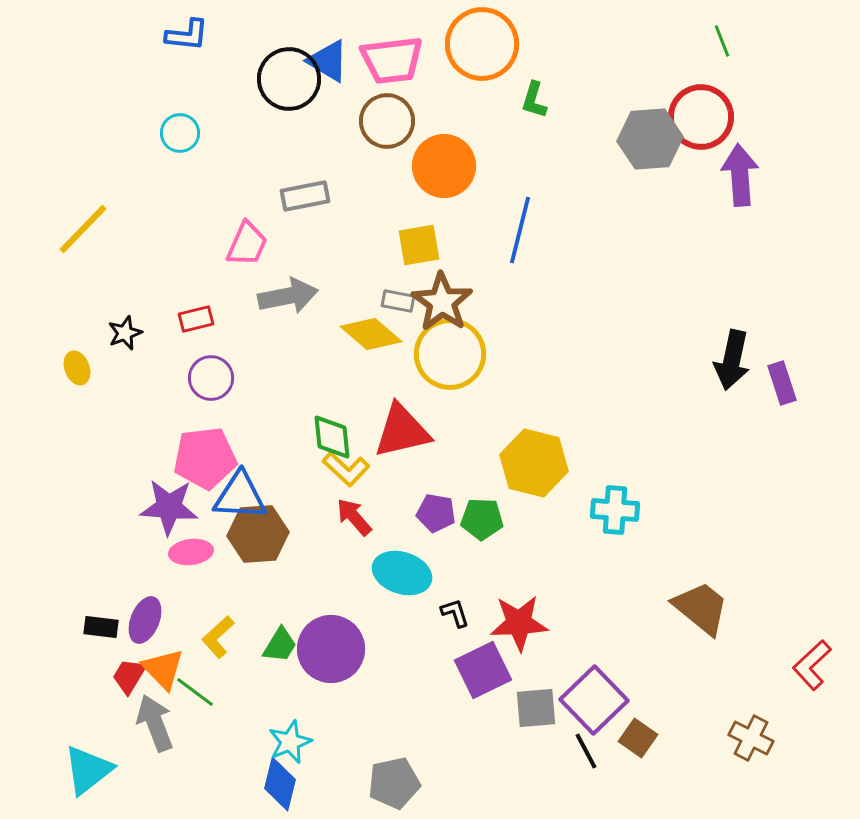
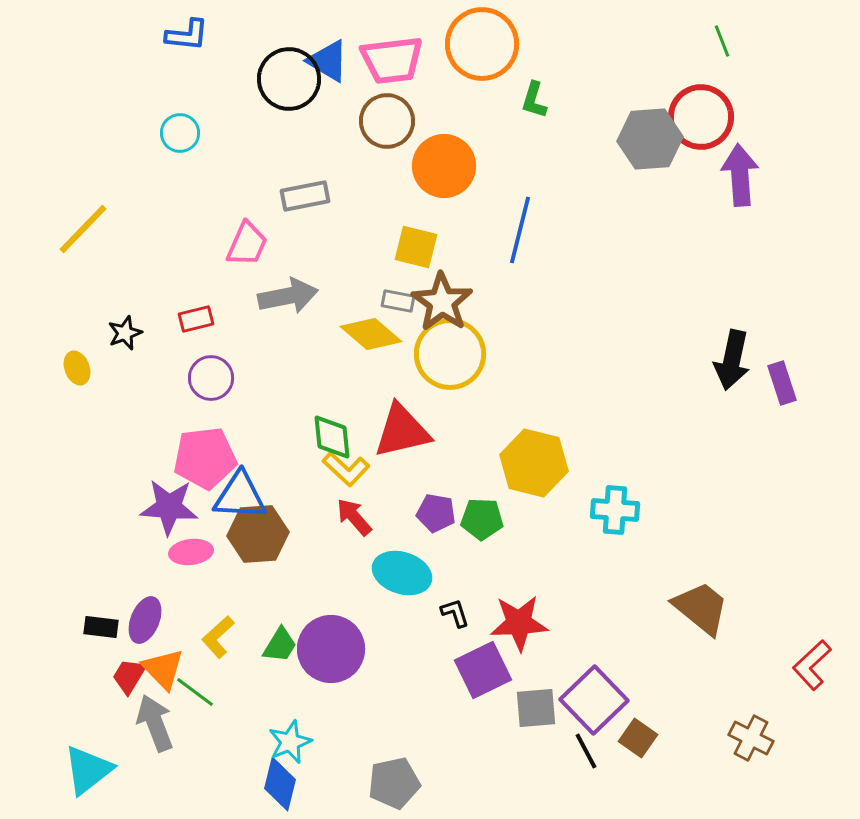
yellow square at (419, 245): moved 3 px left, 2 px down; rotated 24 degrees clockwise
